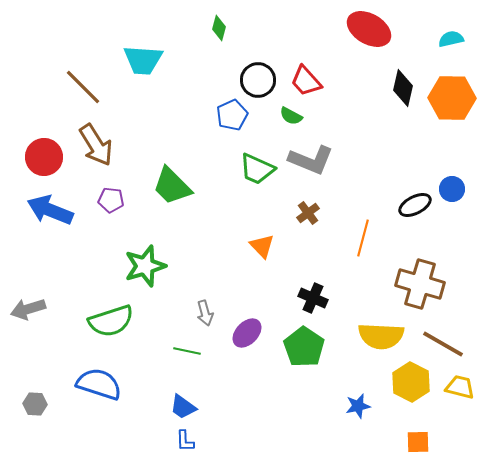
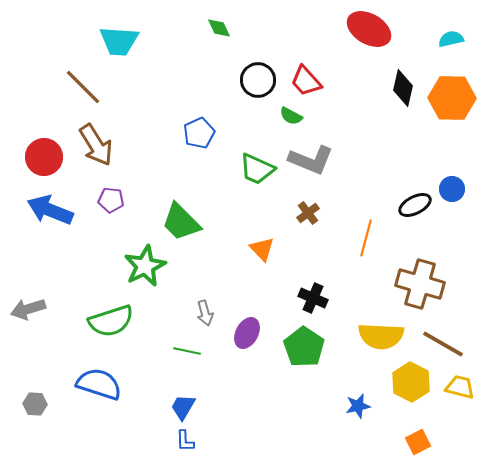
green diamond at (219, 28): rotated 40 degrees counterclockwise
cyan trapezoid at (143, 60): moved 24 px left, 19 px up
blue pentagon at (232, 115): moved 33 px left, 18 px down
green trapezoid at (172, 186): moved 9 px right, 36 px down
orange line at (363, 238): moved 3 px right
orange triangle at (262, 246): moved 3 px down
green star at (145, 266): rotated 9 degrees counterclockwise
purple ellipse at (247, 333): rotated 16 degrees counterclockwise
blue trapezoid at (183, 407): rotated 84 degrees clockwise
orange square at (418, 442): rotated 25 degrees counterclockwise
